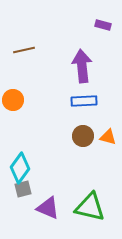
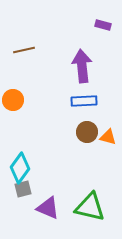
brown circle: moved 4 px right, 4 px up
